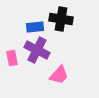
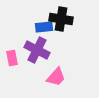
blue rectangle: moved 9 px right
pink trapezoid: moved 3 px left, 2 px down
